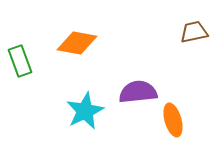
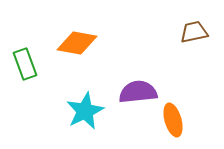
green rectangle: moved 5 px right, 3 px down
